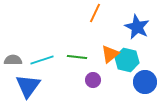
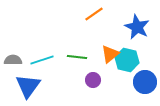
orange line: moved 1 px left, 1 px down; rotated 30 degrees clockwise
